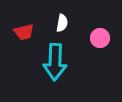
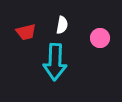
white semicircle: moved 2 px down
red trapezoid: moved 2 px right
